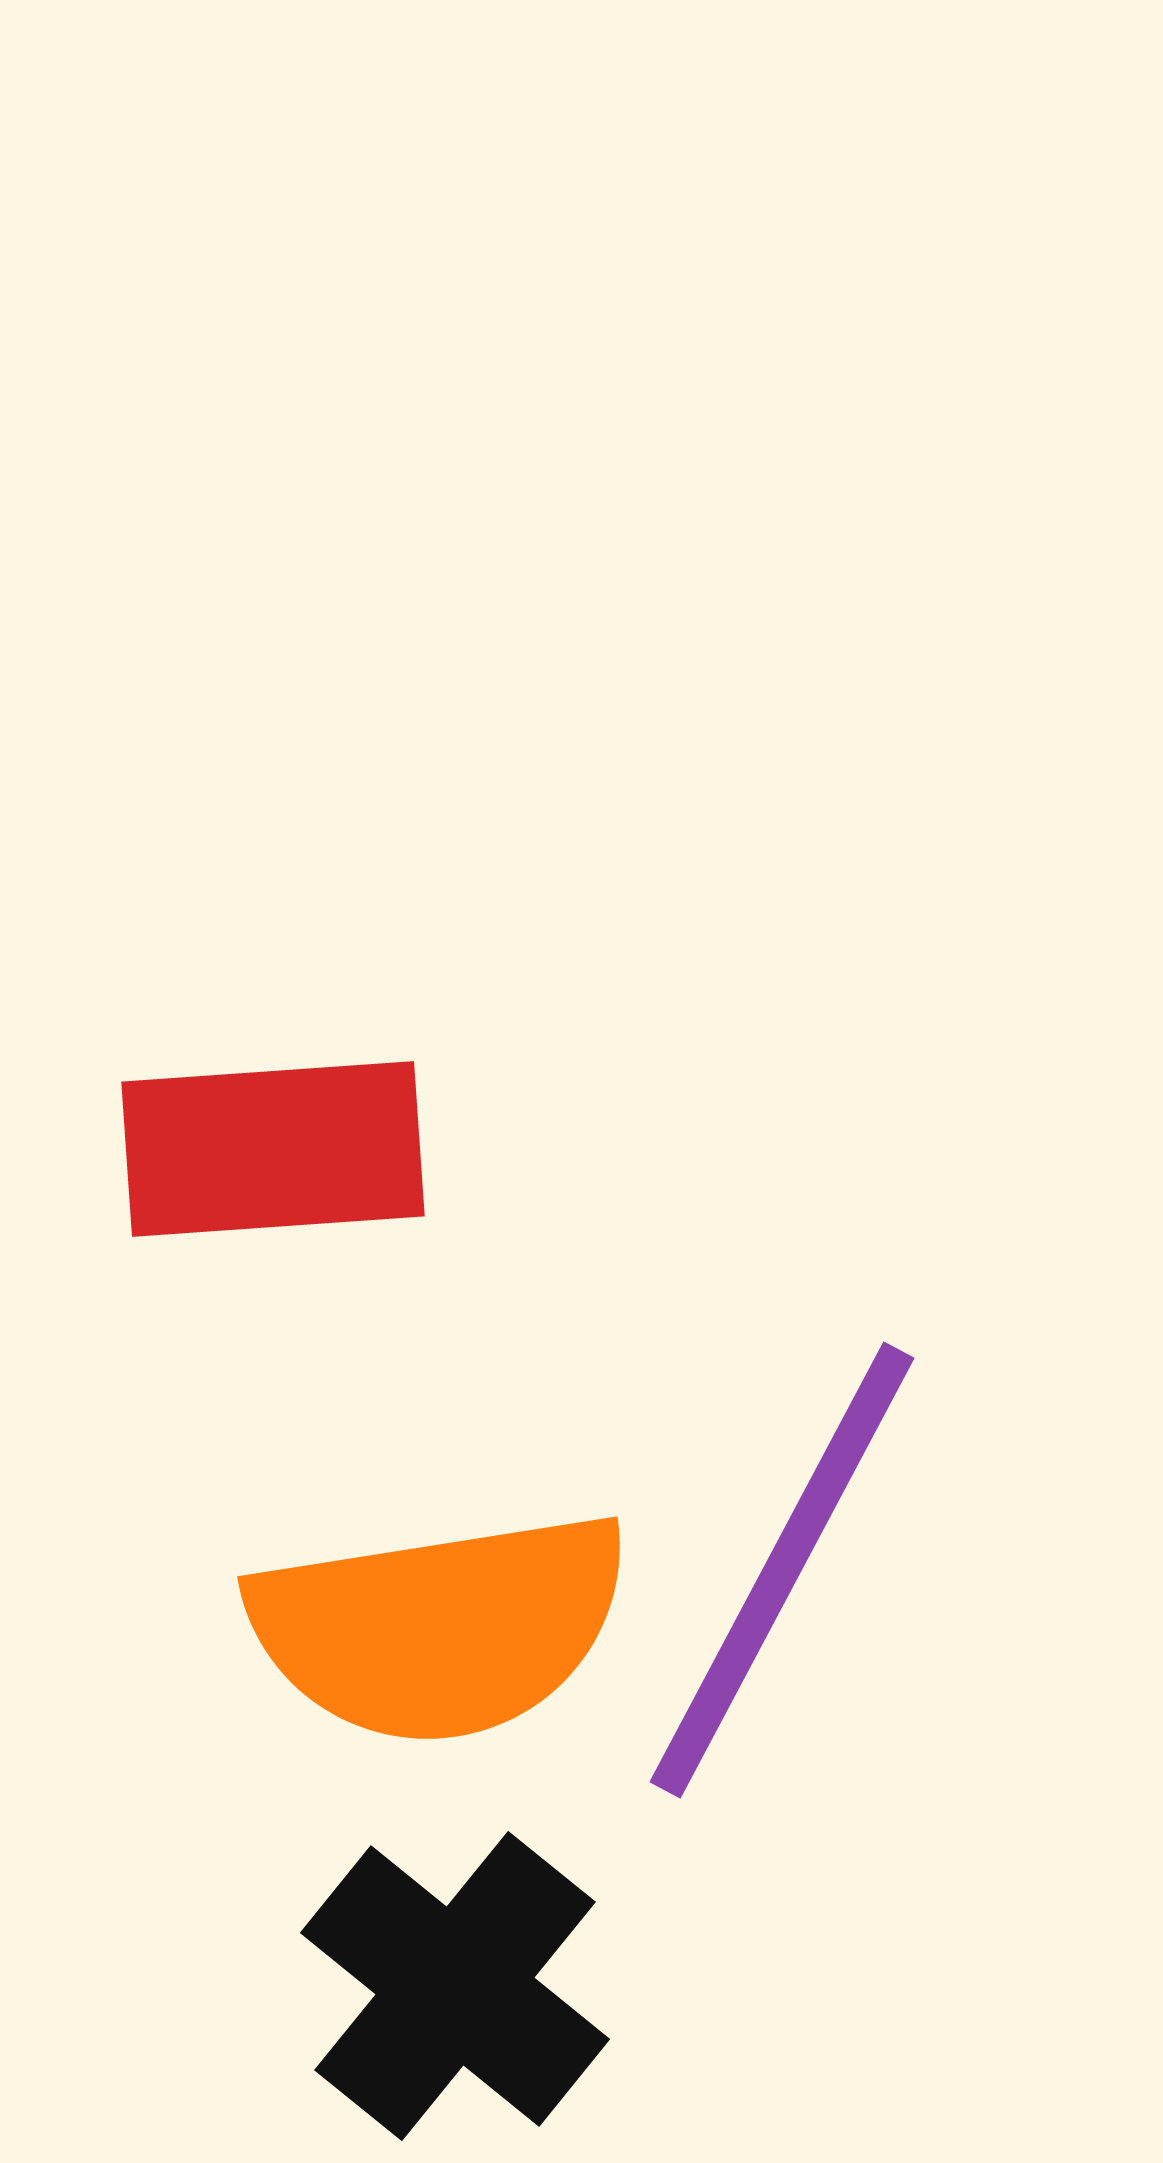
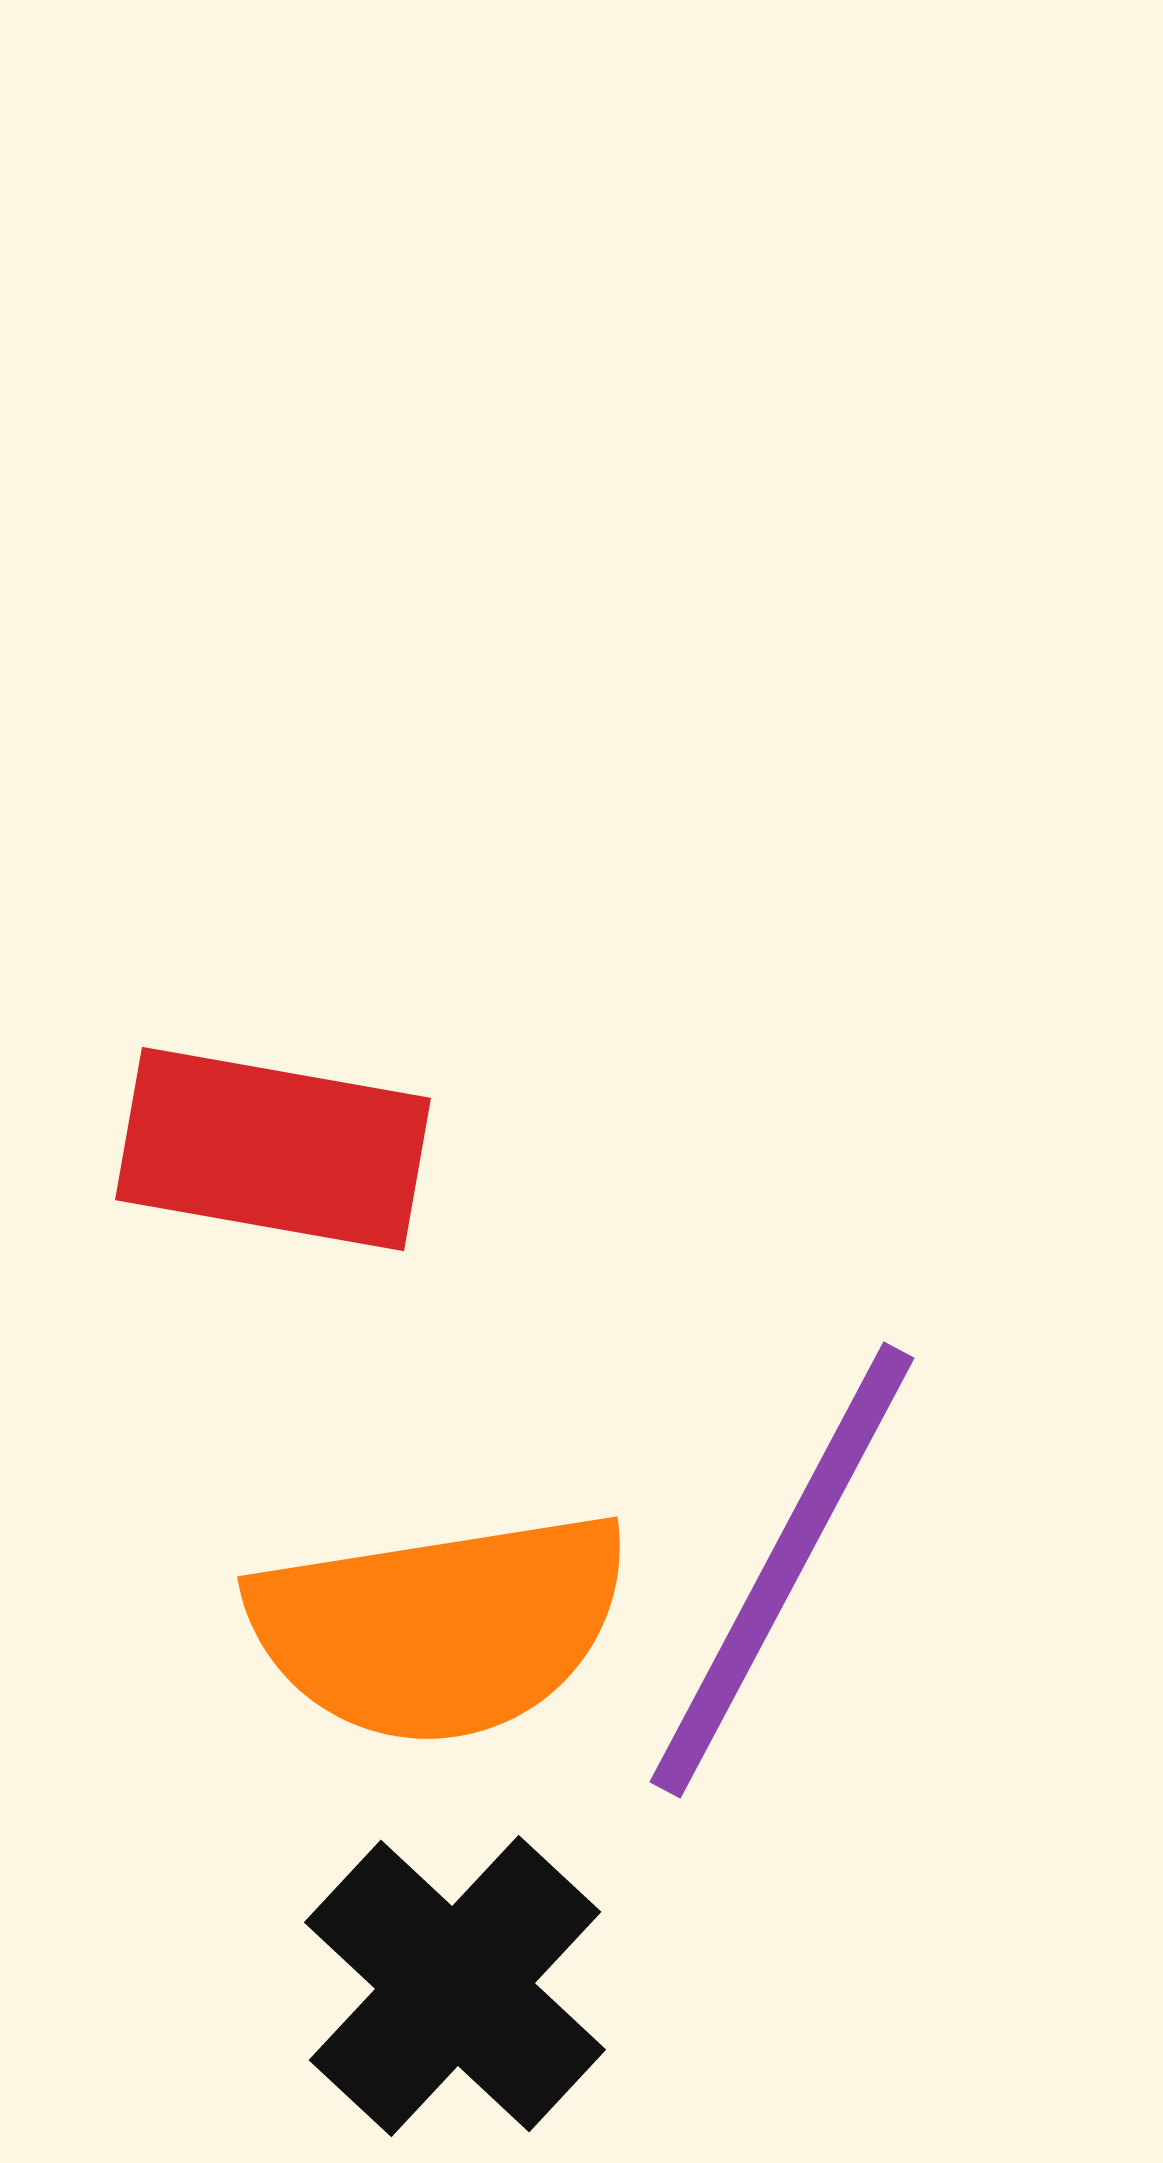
red rectangle: rotated 14 degrees clockwise
black cross: rotated 4 degrees clockwise
